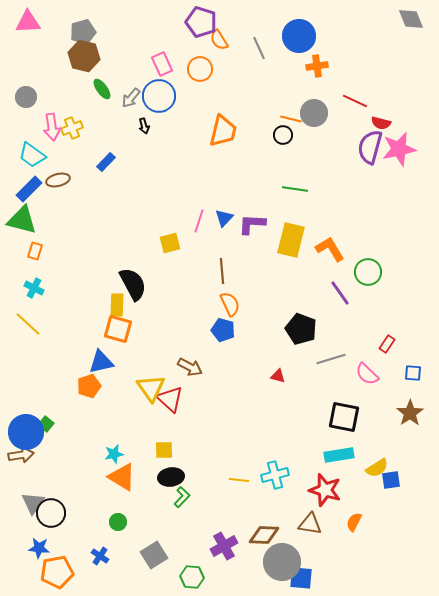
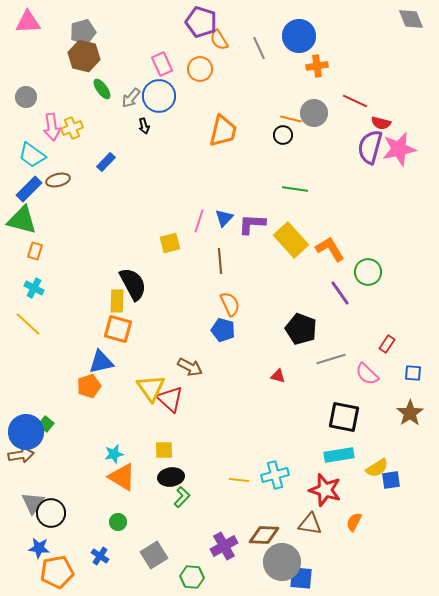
yellow rectangle at (291, 240): rotated 56 degrees counterclockwise
brown line at (222, 271): moved 2 px left, 10 px up
yellow rectangle at (117, 305): moved 4 px up
